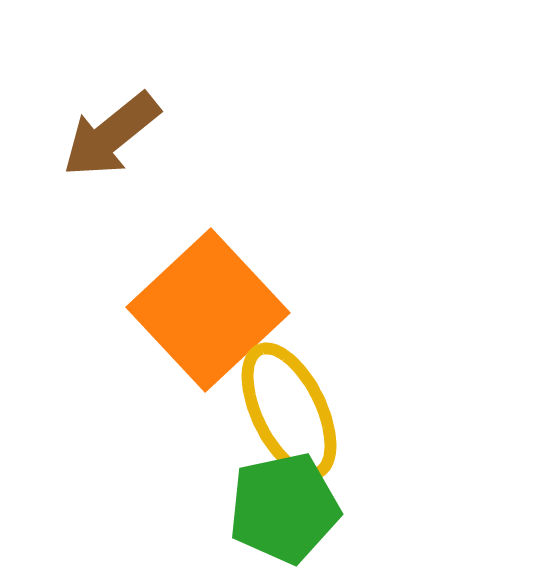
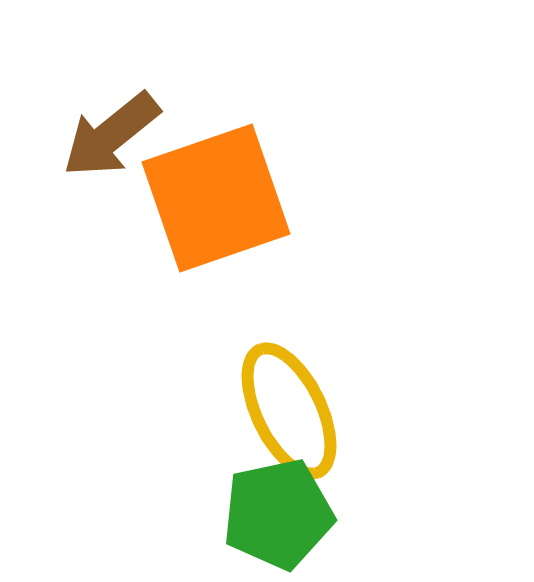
orange square: moved 8 px right, 112 px up; rotated 24 degrees clockwise
green pentagon: moved 6 px left, 6 px down
